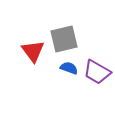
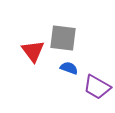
gray square: moved 1 px left, 1 px up; rotated 20 degrees clockwise
purple trapezoid: moved 15 px down
